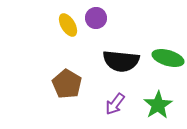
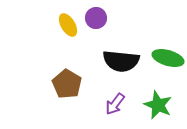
green star: rotated 16 degrees counterclockwise
